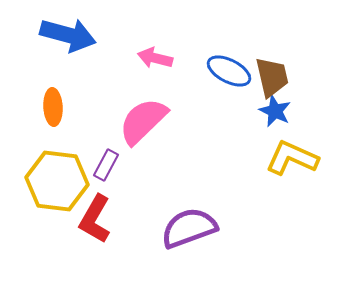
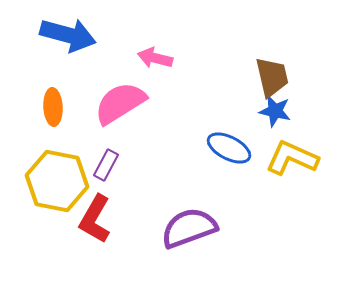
blue ellipse: moved 77 px down
blue star: rotated 12 degrees counterclockwise
pink semicircle: moved 23 px left, 18 px up; rotated 12 degrees clockwise
yellow hexagon: rotated 4 degrees clockwise
